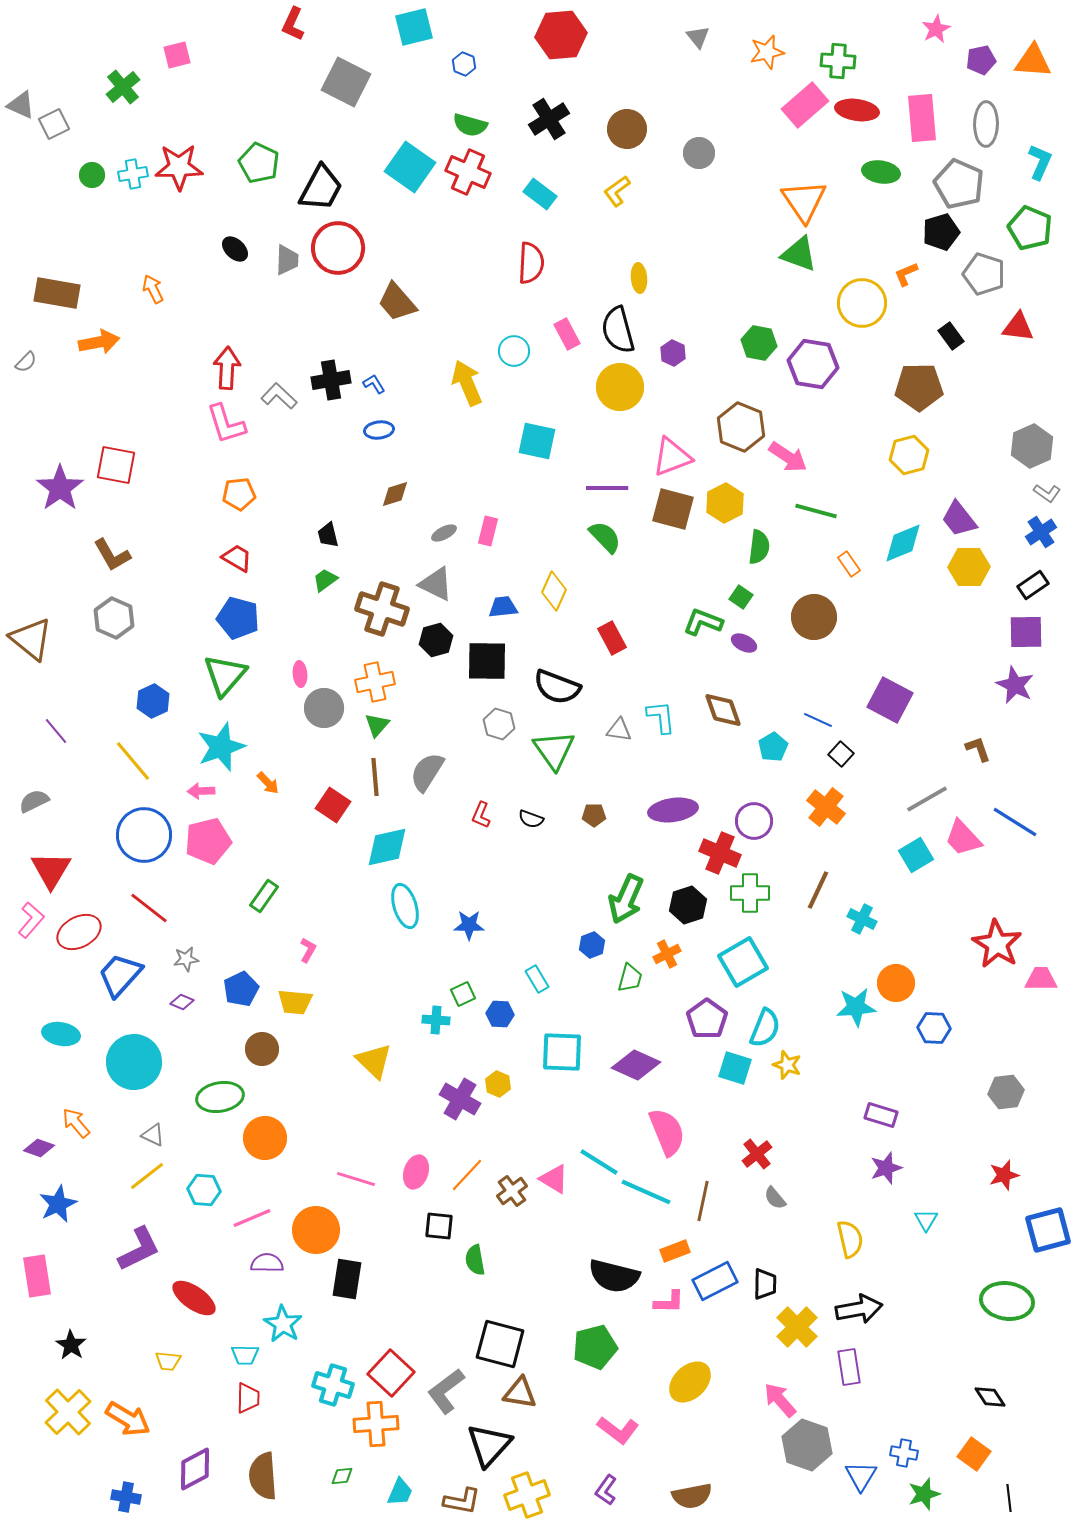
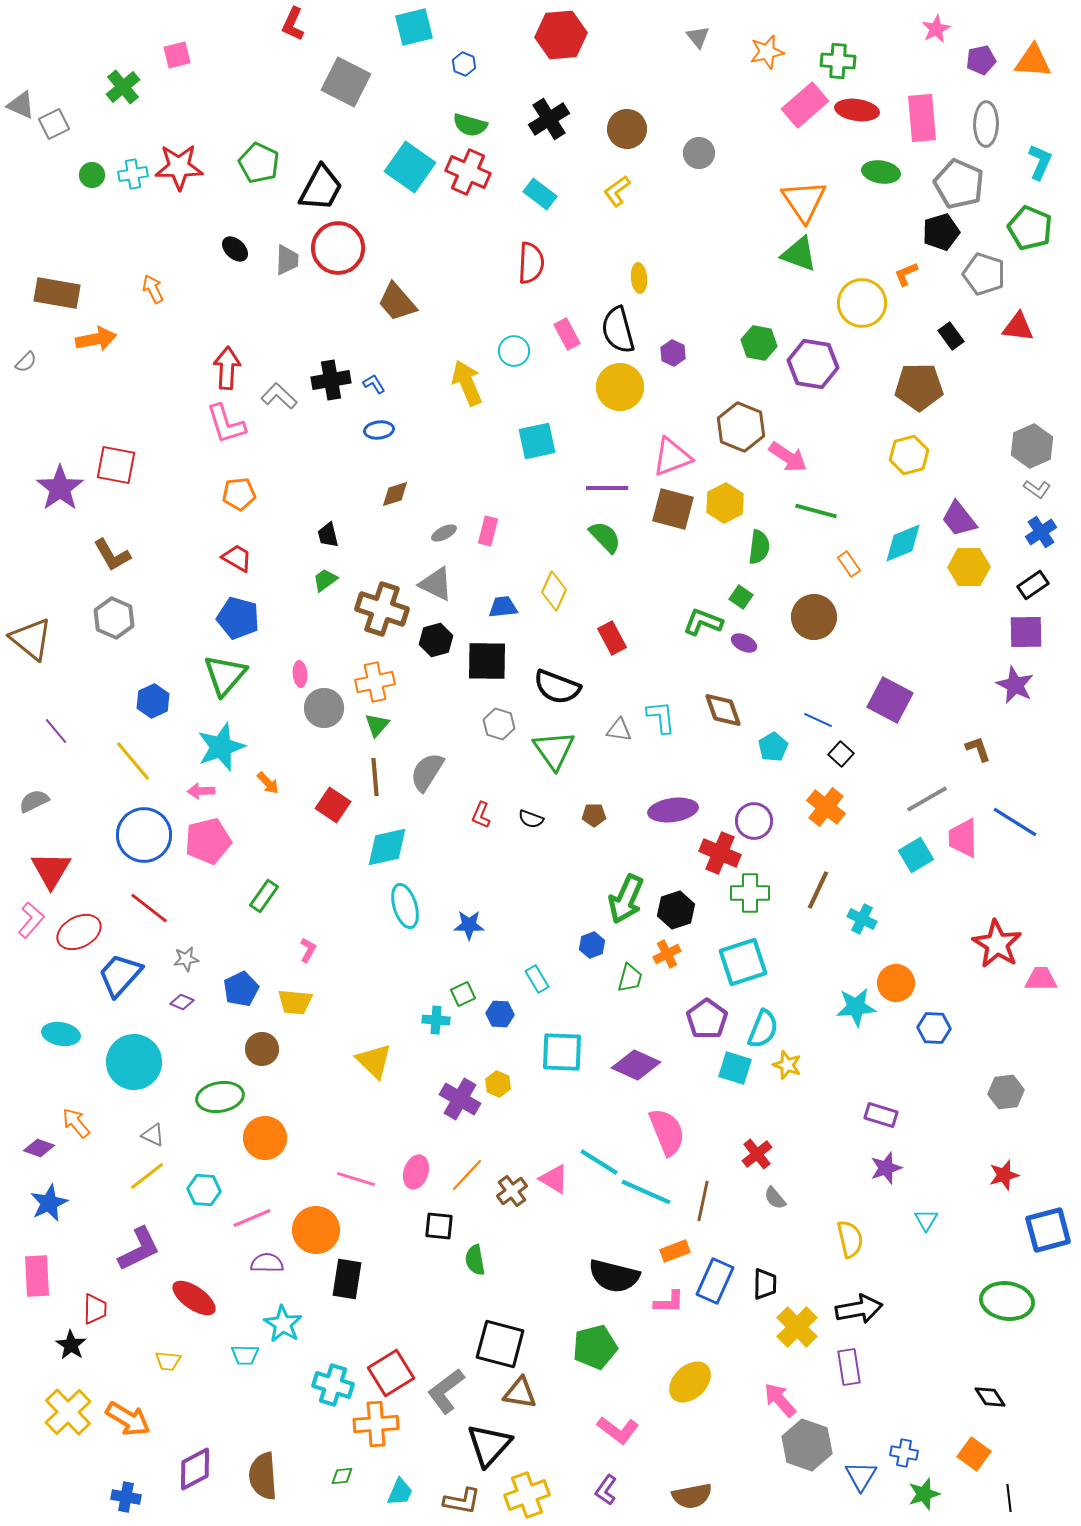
orange arrow at (99, 342): moved 3 px left, 3 px up
cyan square at (537, 441): rotated 24 degrees counterclockwise
gray L-shape at (1047, 493): moved 10 px left, 4 px up
pink trapezoid at (963, 838): rotated 42 degrees clockwise
black hexagon at (688, 905): moved 12 px left, 5 px down
cyan square at (743, 962): rotated 12 degrees clockwise
cyan semicircle at (765, 1028): moved 2 px left, 1 px down
blue star at (58, 1204): moved 9 px left, 1 px up
pink rectangle at (37, 1276): rotated 6 degrees clockwise
blue rectangle at (715, 1281): rotated 39 degrees counterclockwise
red square at (391, 1373): rotated 15 degrees clockwise
red trapezoid at (248, 1398): moved 153 px left, 89 px up
